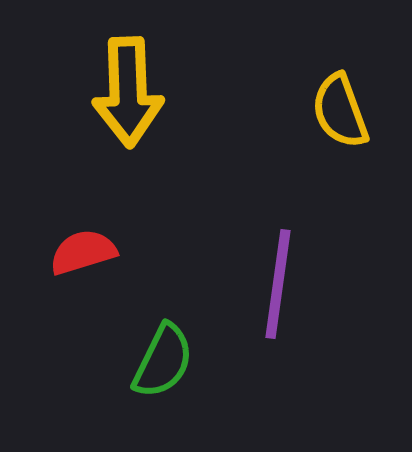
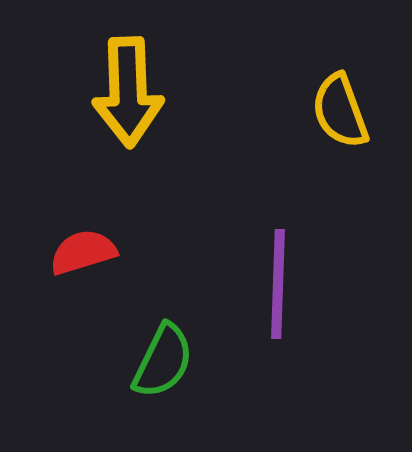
purple line: rotated 6 degrees counterclockwise
